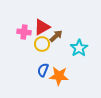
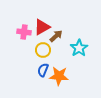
yellow circle: moved 1 px right, 6 px down
